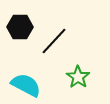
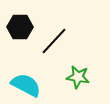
green star: rotated 25 degrees counterclockwise
